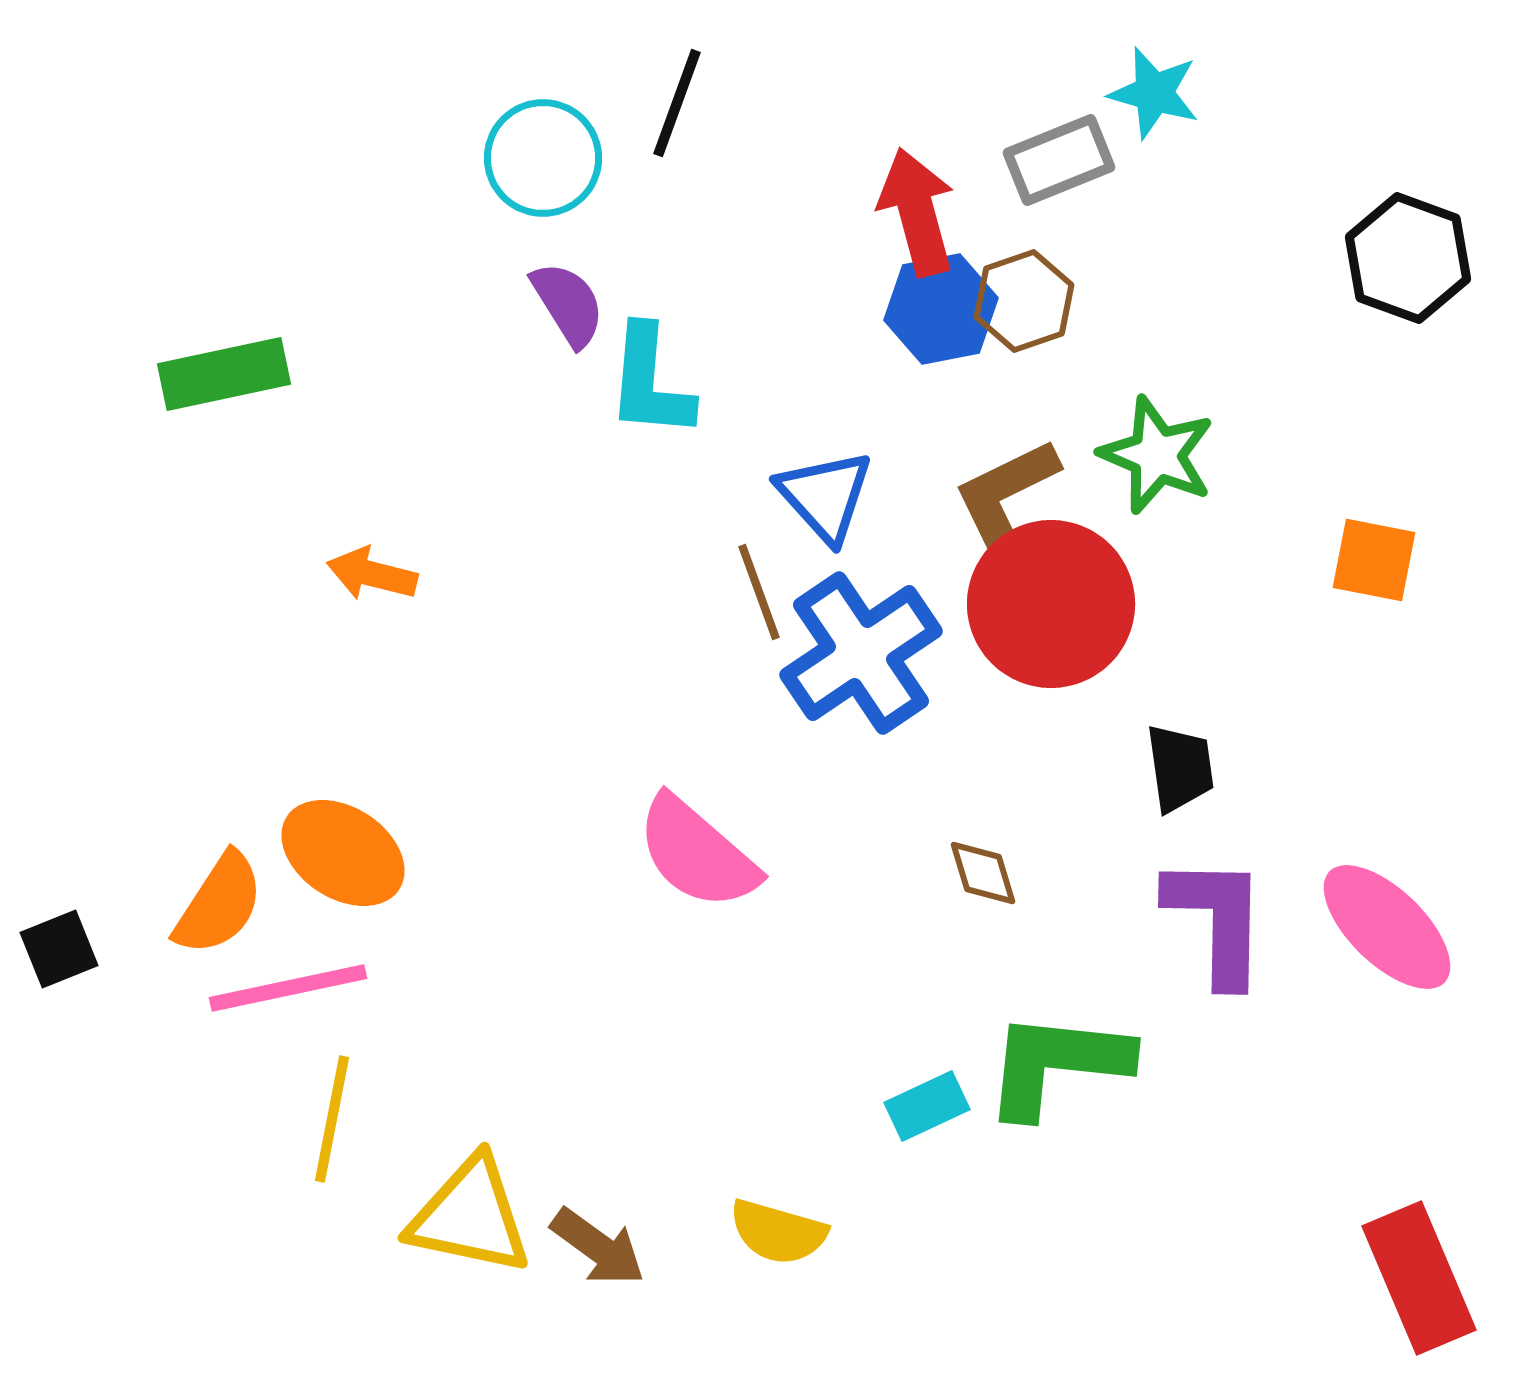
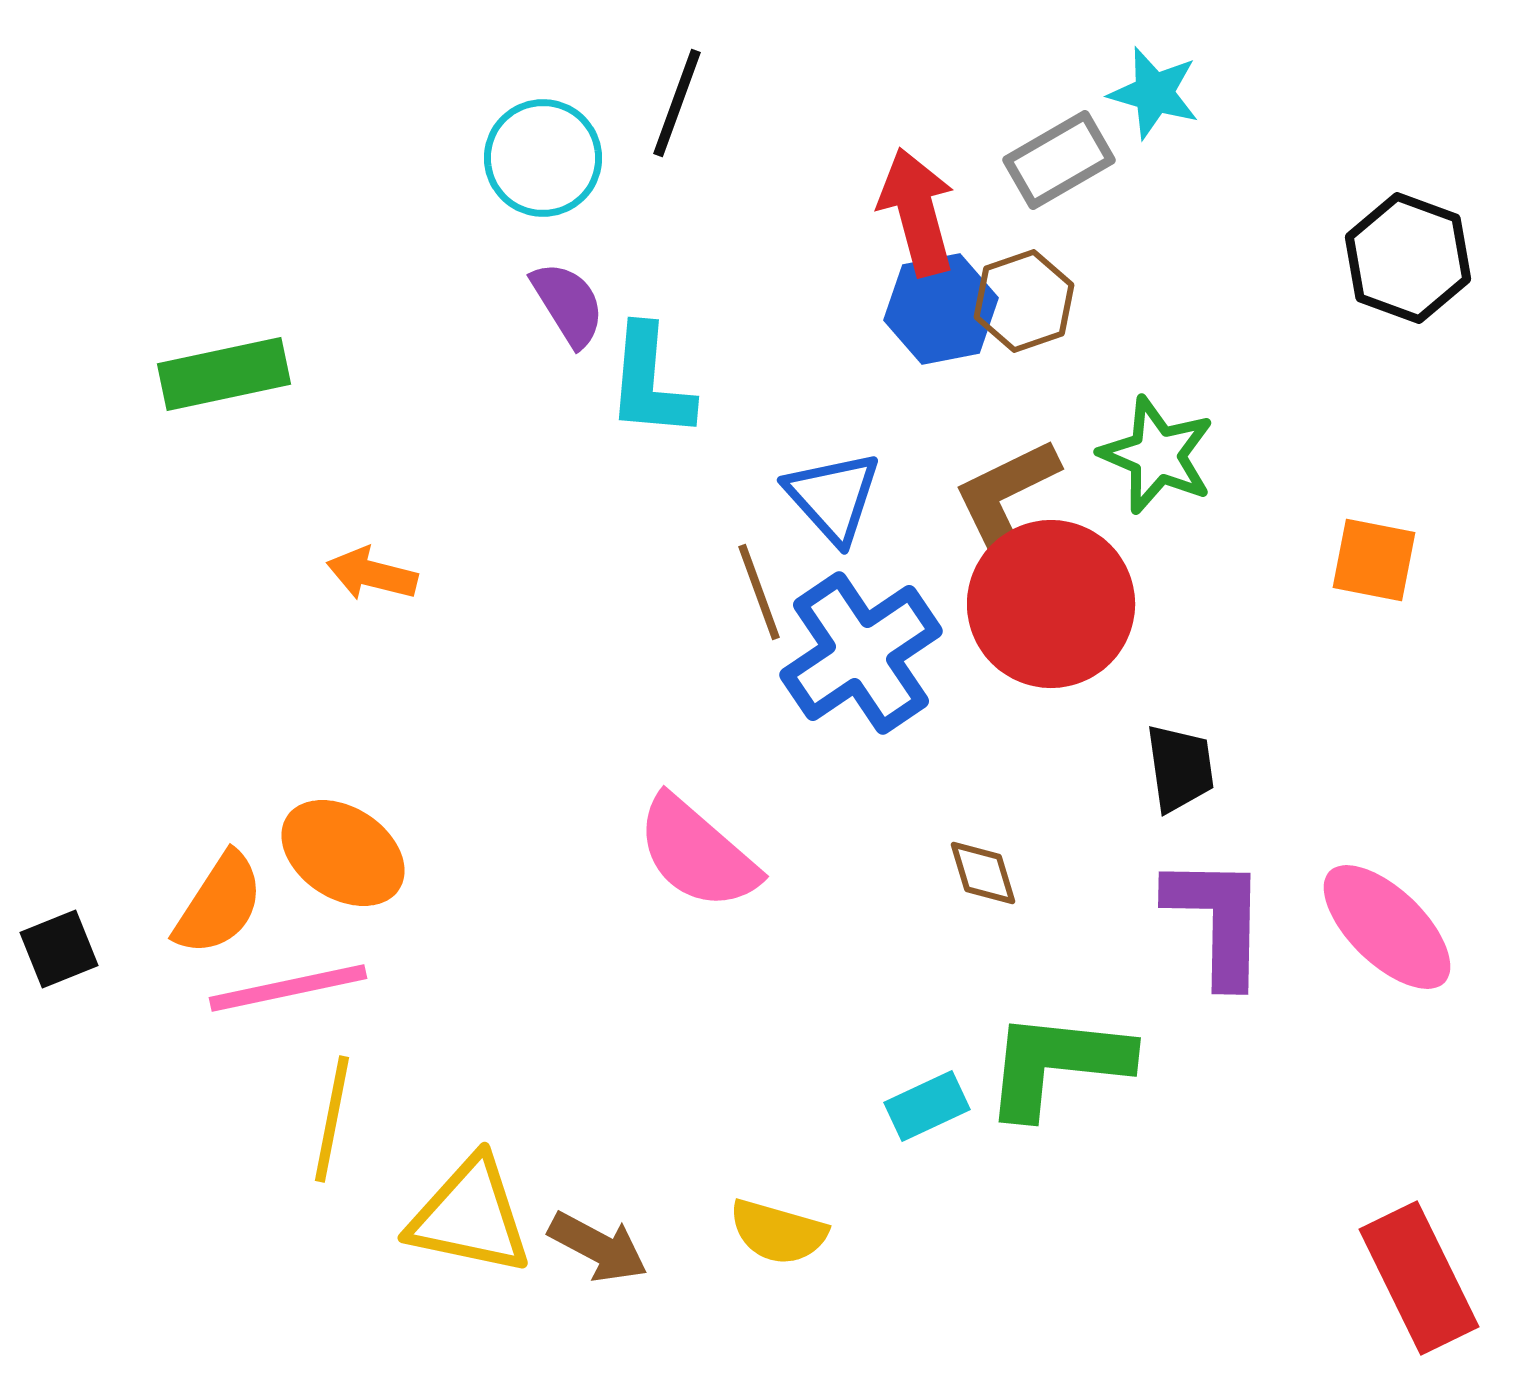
gray rectangle: rotated 8 degrees counterclockwise
blue triangle: moved 8 px right, 1 px down
brown arrow: rotated 8 degrees counterclockwise
red rectangle: rotated 3 degrees counterclockwise
